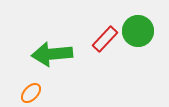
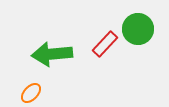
green circle: moved 2 px up
red rectangle: moved 5 px down
